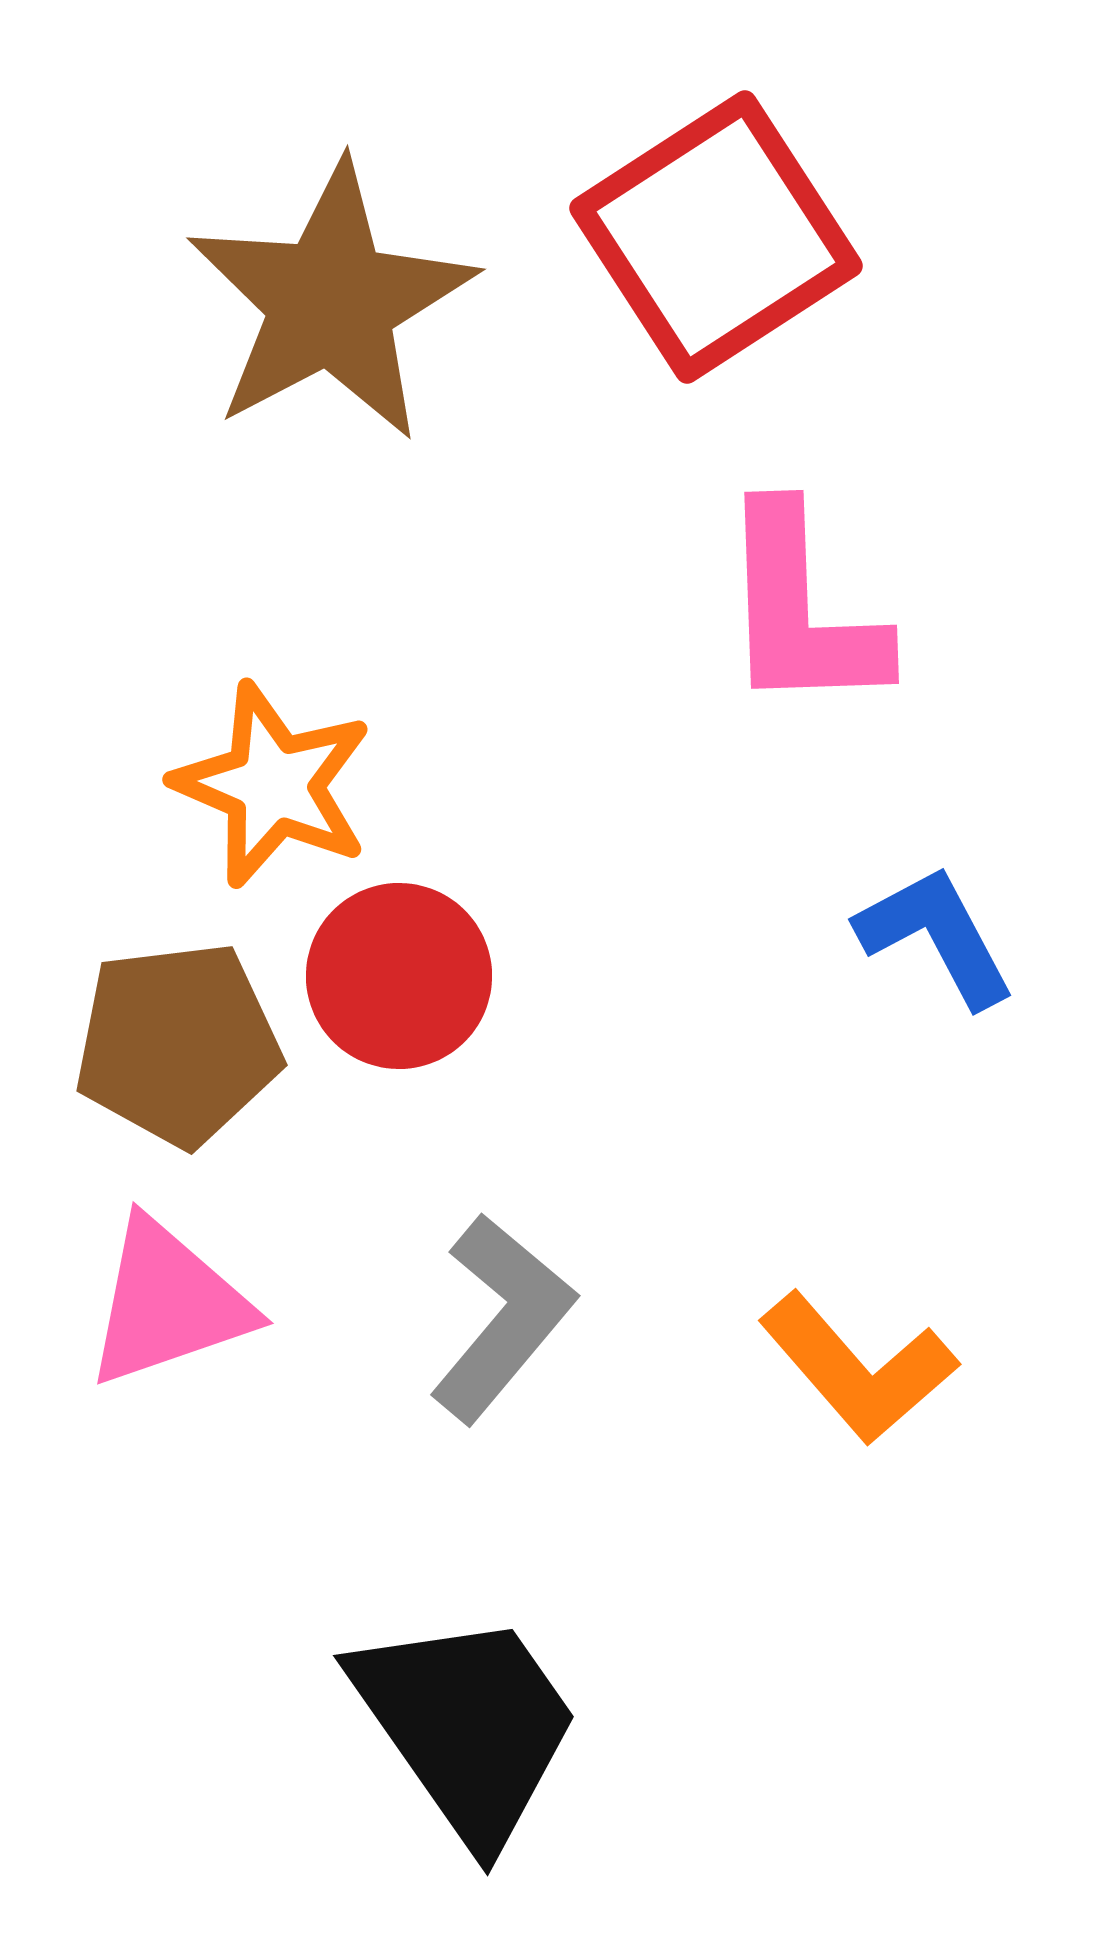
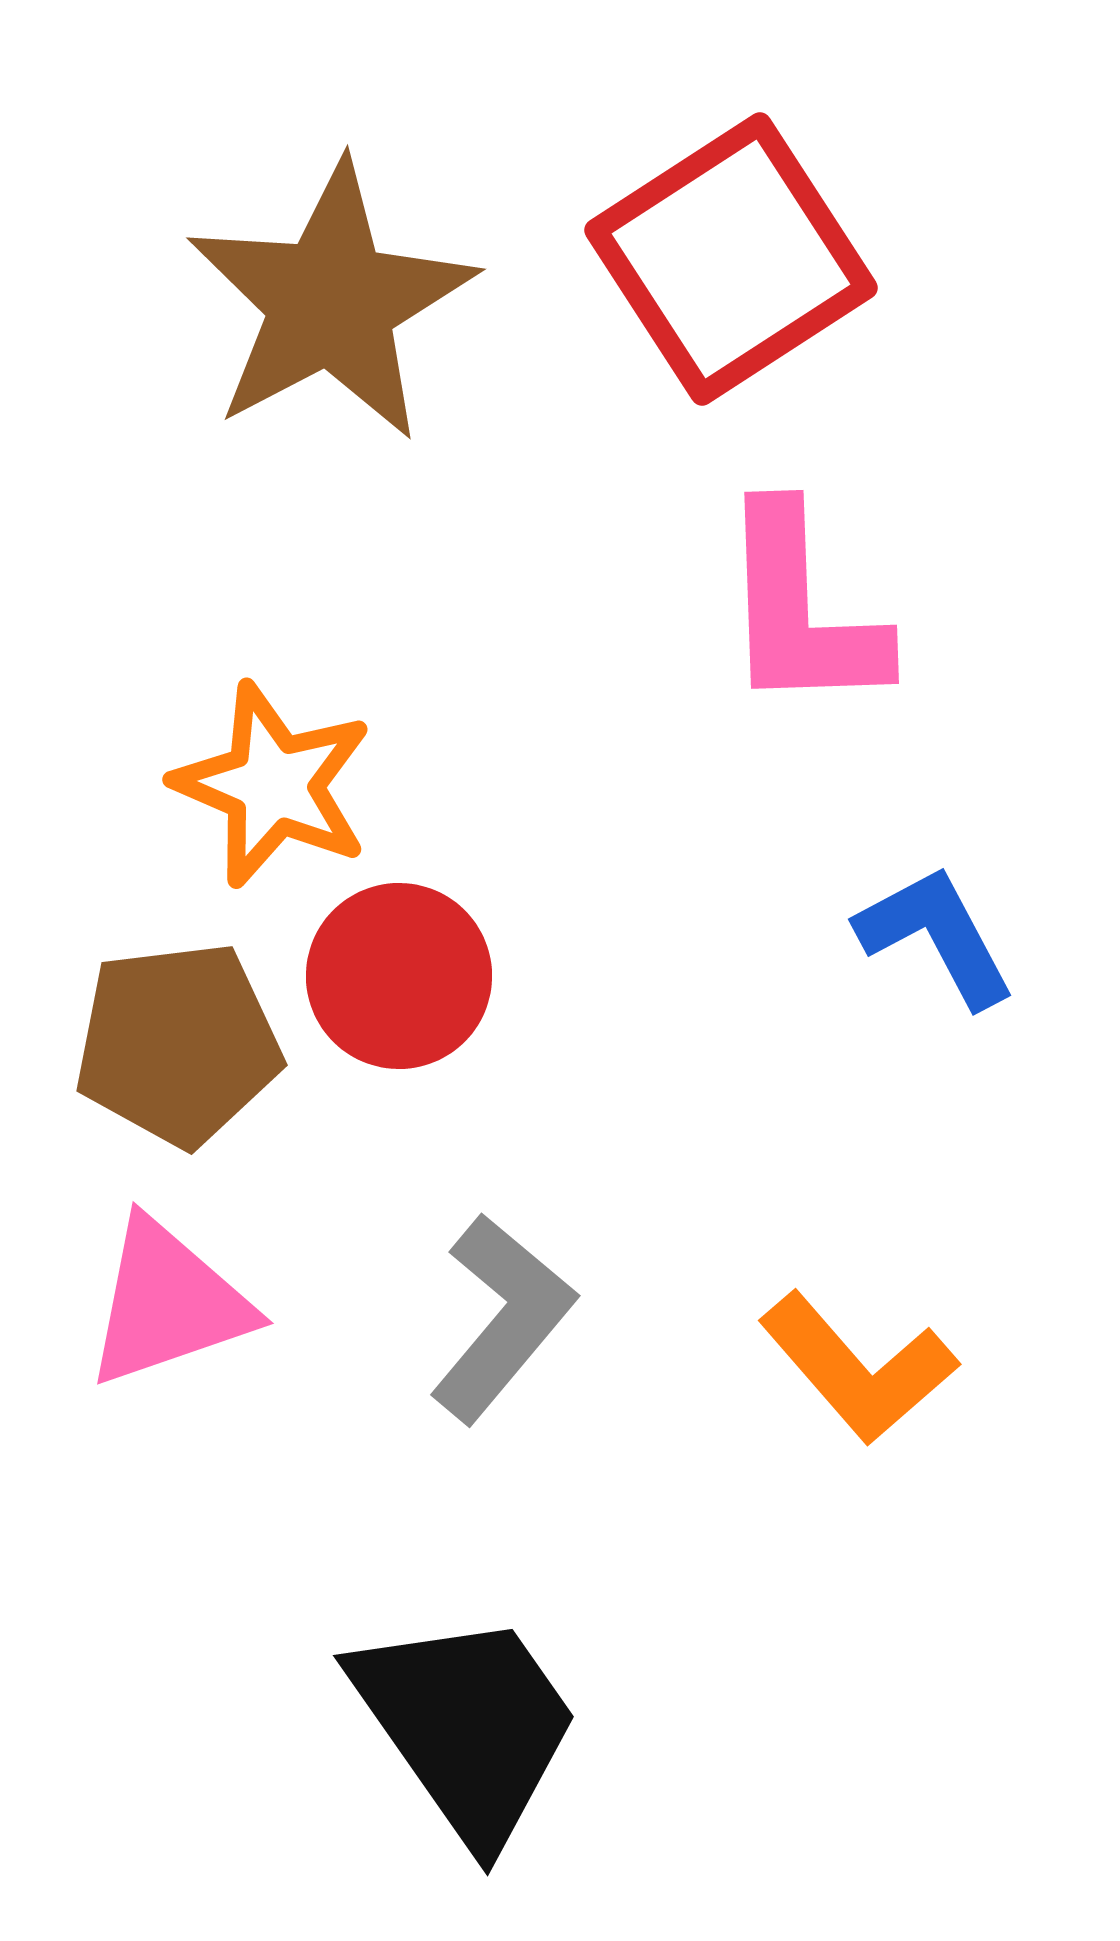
red square: moved 15 px right, 22 px down
